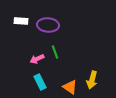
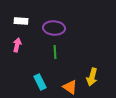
purple ellipse: moved 6 px right, 3 px down
green line: rotated 16 degrees clockwise
pink arrow: moved 20 px left, 14 px up; rotated 128 degrees clockwise
yellow arrow: moved 3 px up
